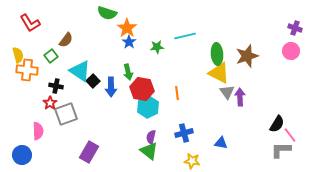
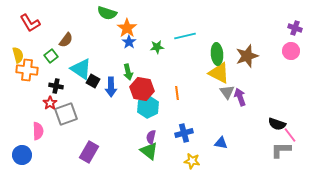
cyan triangle: moved 1 px right, 2 px up
black square: rotated 16 degrees counterclockwise
purple arrow: rotated 18 degrees counterclockwise
black semicircle: rotated 78 degrees clockwise
